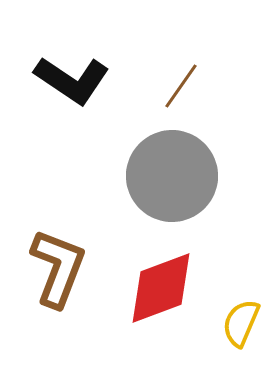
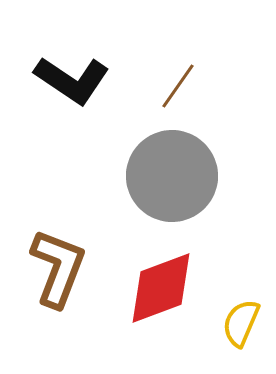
brown line: moved 3 px left
